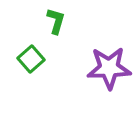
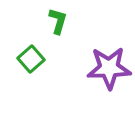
green L-shape: moved 2 px right
